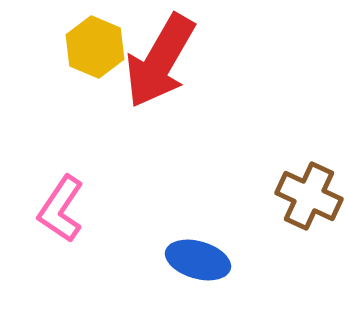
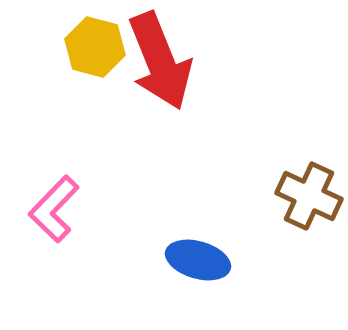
yellow hexagon: rotated 8 degrees counterclockwise
red arrow: rotated 52 degrees counterclockwise
pink L-shape: moved 7 px left; rotated 10 degrees clockwise
